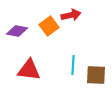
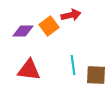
purple diamond: moved 6 px right; rotated 10 degrees counterclockwise
cyan line: rotated 12 degrees counterclockwise
